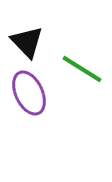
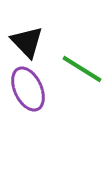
purple ellipse: moved 1 px left, 4 px up
